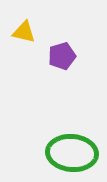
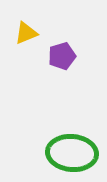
yellow triangle: moved 2 px right, 1 px down; rotated 35 degrees counterclockwise
